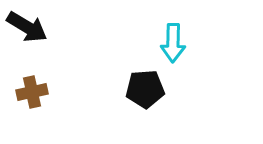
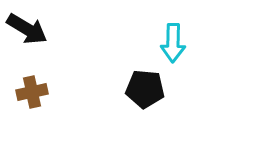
black arrow: moved 2 px down
black pentagon: rotated 9 degrees clockwise
